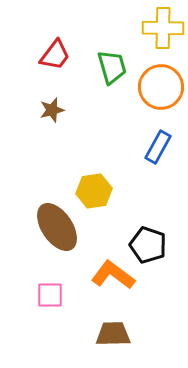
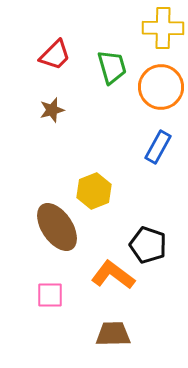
red trapezoid: rotated 8 degrees clockwise
yellow hexagon: rotated 12 degrees counterclockwise
